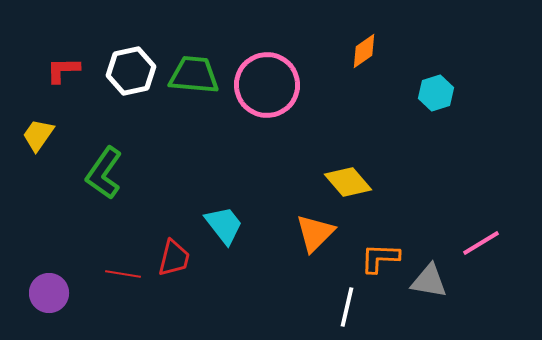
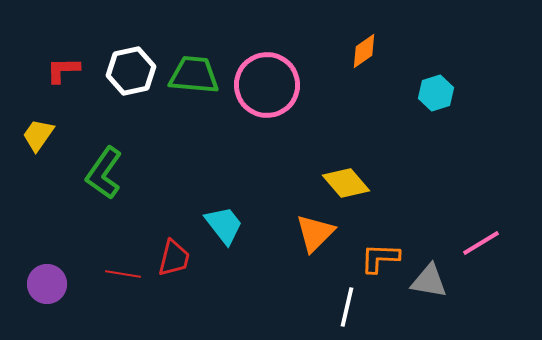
yellow diamond: moved 2 px left, 1 px down
purple circle: moved 2 px left, 9 px up
